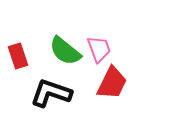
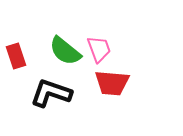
red rectangle: moved 2 px left
red trapezoid: rotated 69 degrees clockwise
